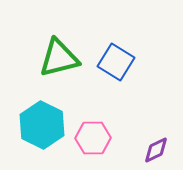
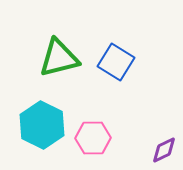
purple diamond: moved 8 px right
